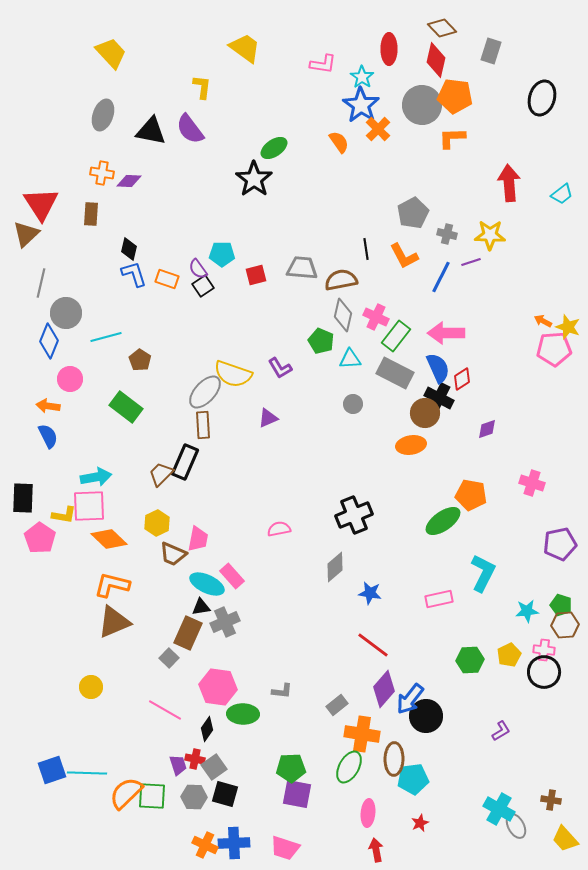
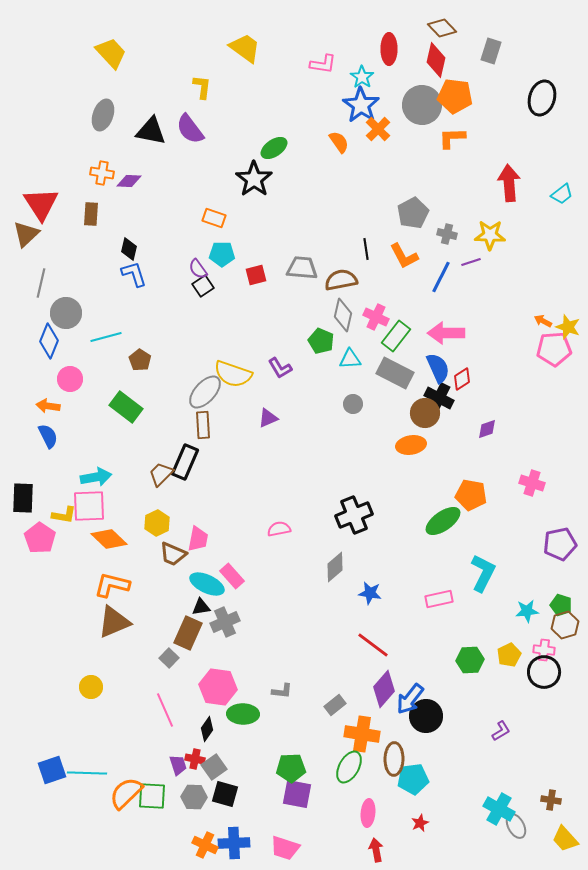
orange rectangle at (167, 279): moved 47 px right, 61 px up
brown hexagon at (565, 625): rotated 12 degrees counterclockwise
gray rectangle at (337, 705): moved 2 px left
pink line at (165, 710): rotated 36 degrees clockwise
